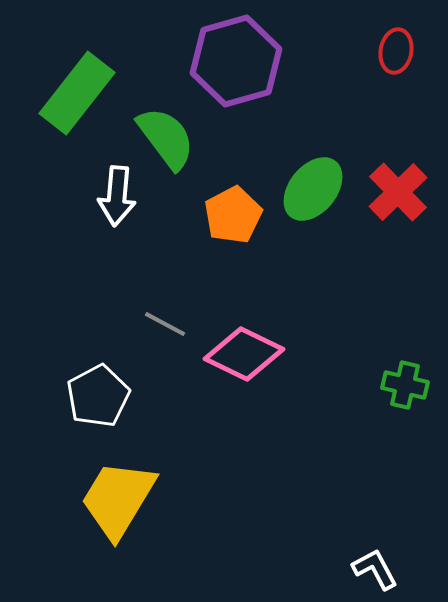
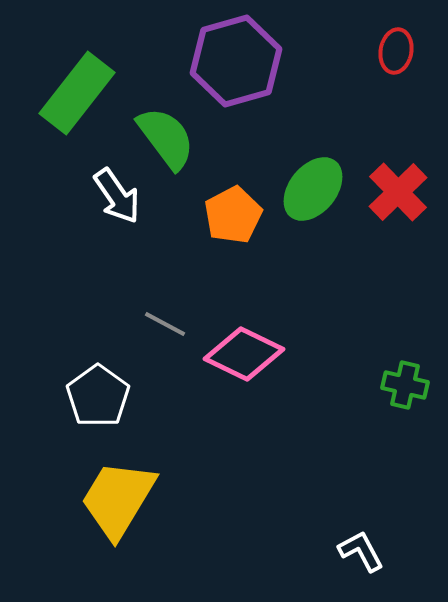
white arrow: rotated 40 degrees counterclockwise
white pentagon: rotated 8 degrees counterclockwise
white L-shape: moved 14 px left, 18 px up
